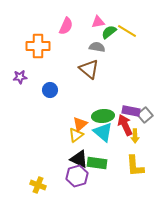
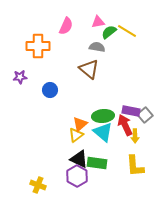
purple hexagon: rotated 15 degrees counterclockwise
